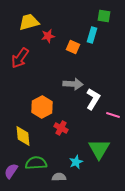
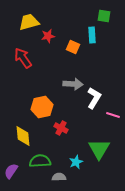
cyan rectangle: rotated 21 degrees counterclockwise
red arrow: moved 3 px right; rotated 110 degrees clockwise
white L-shape: moved 1 px right, 1 px up
orange hexagon: rotated 15 degrees clockwise
green semicircle: moved 4 px right, 2 px up
